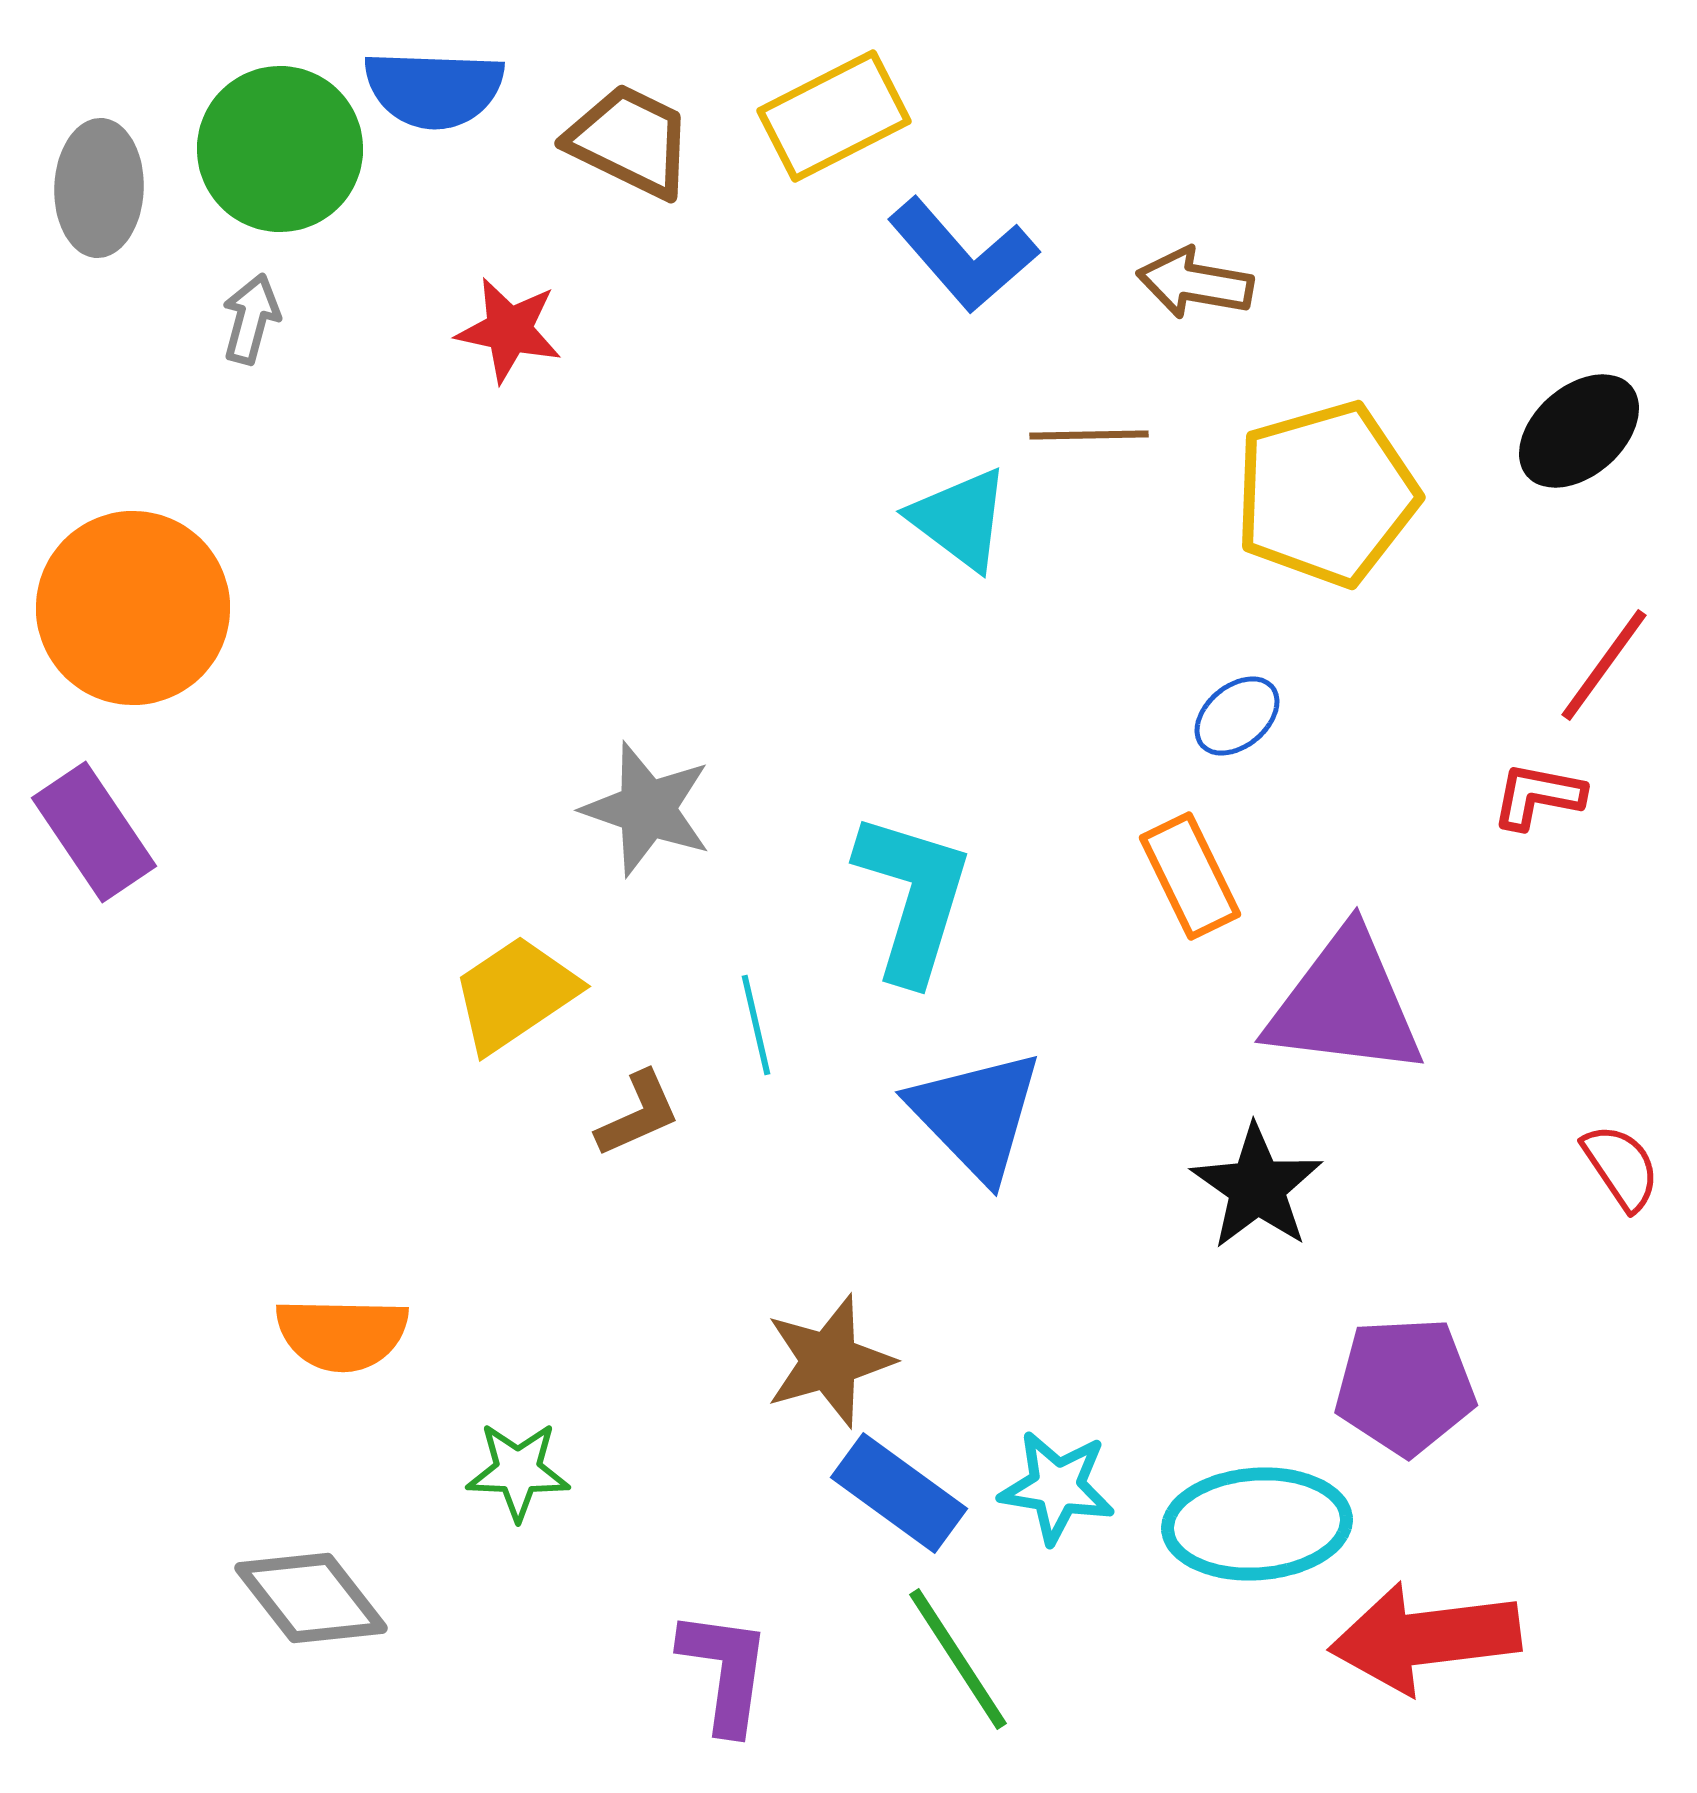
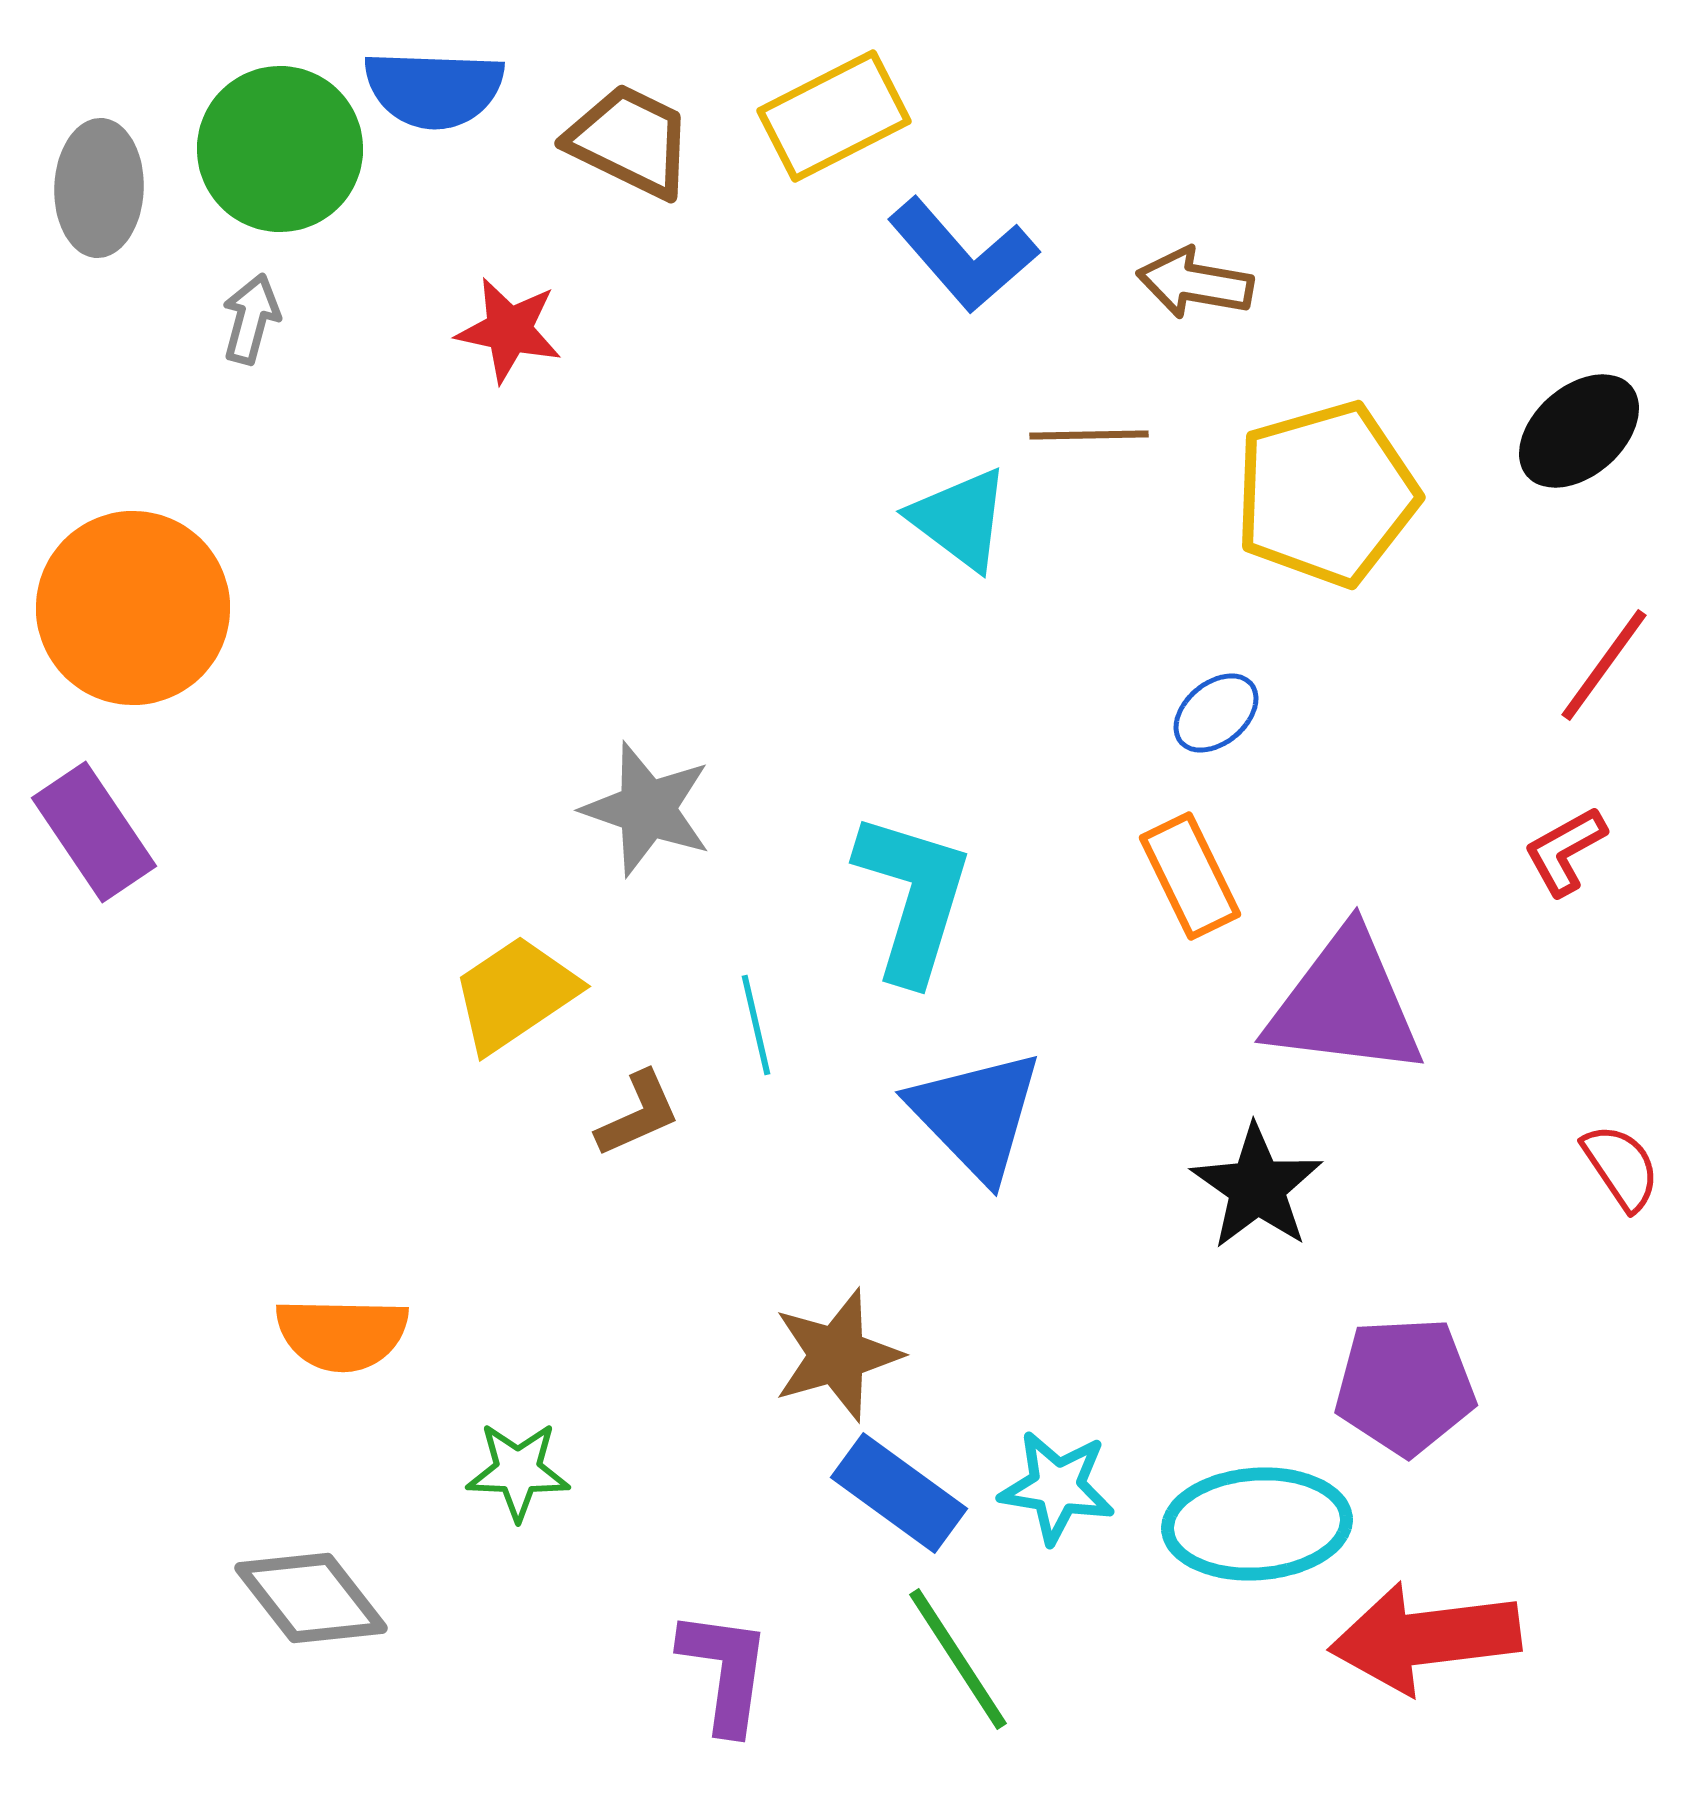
blue ellipse: moved 21 px left, 3 px up
red L-shape: moved 27 px right, 55 px down; rotated 40 degrees counterclockwise
brown star: moved 8 px right, 6 px up
